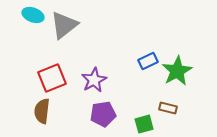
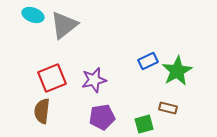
purple star: rotated 15 degrees clockwise
purple pentagon: moved 1 px left, 3 px down
